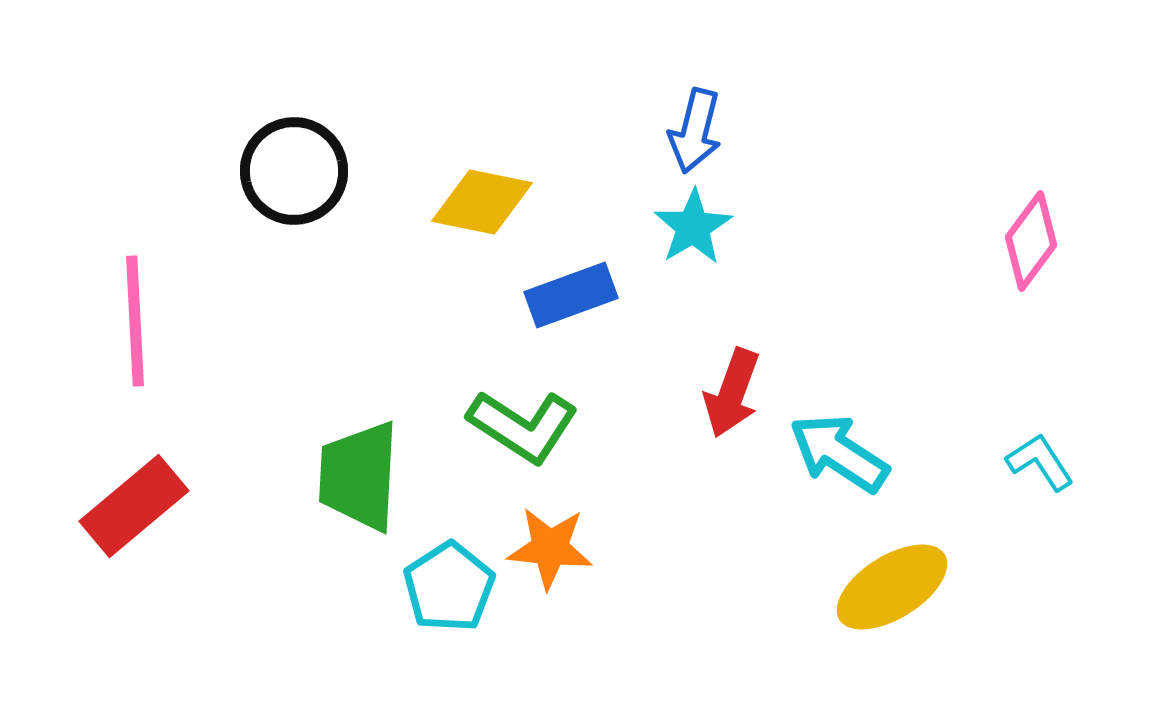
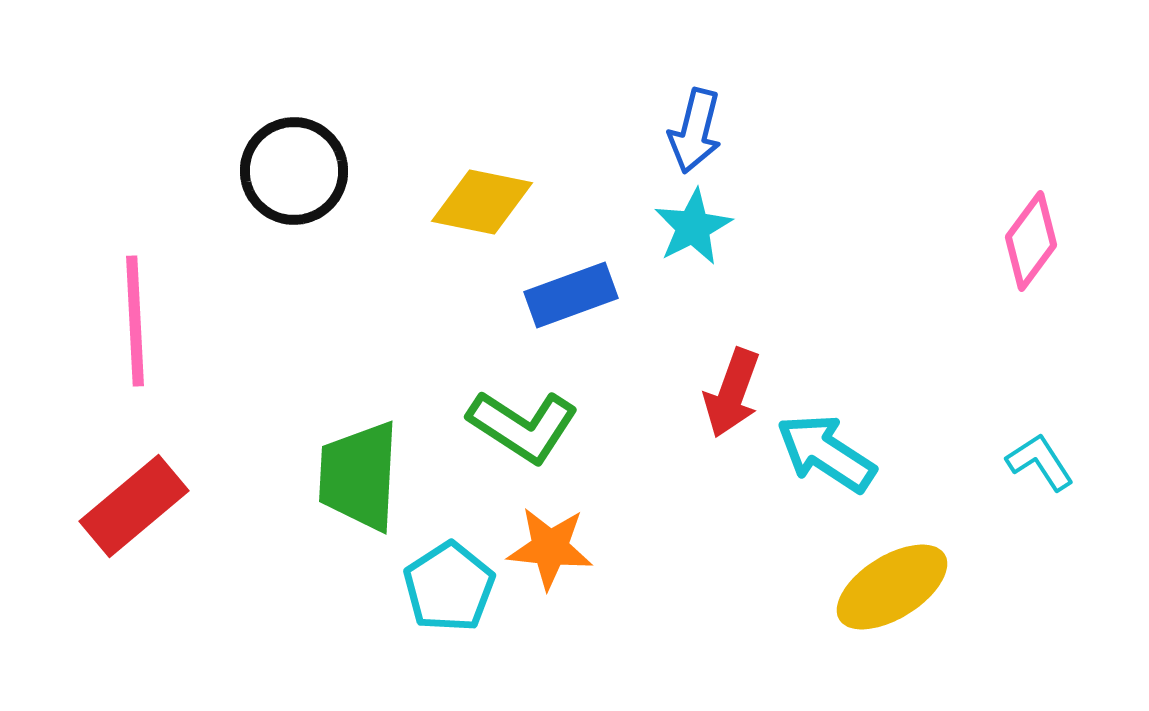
cyan star: rotated 4 degrees clockwise
cyan arrow: moved 13 px left
